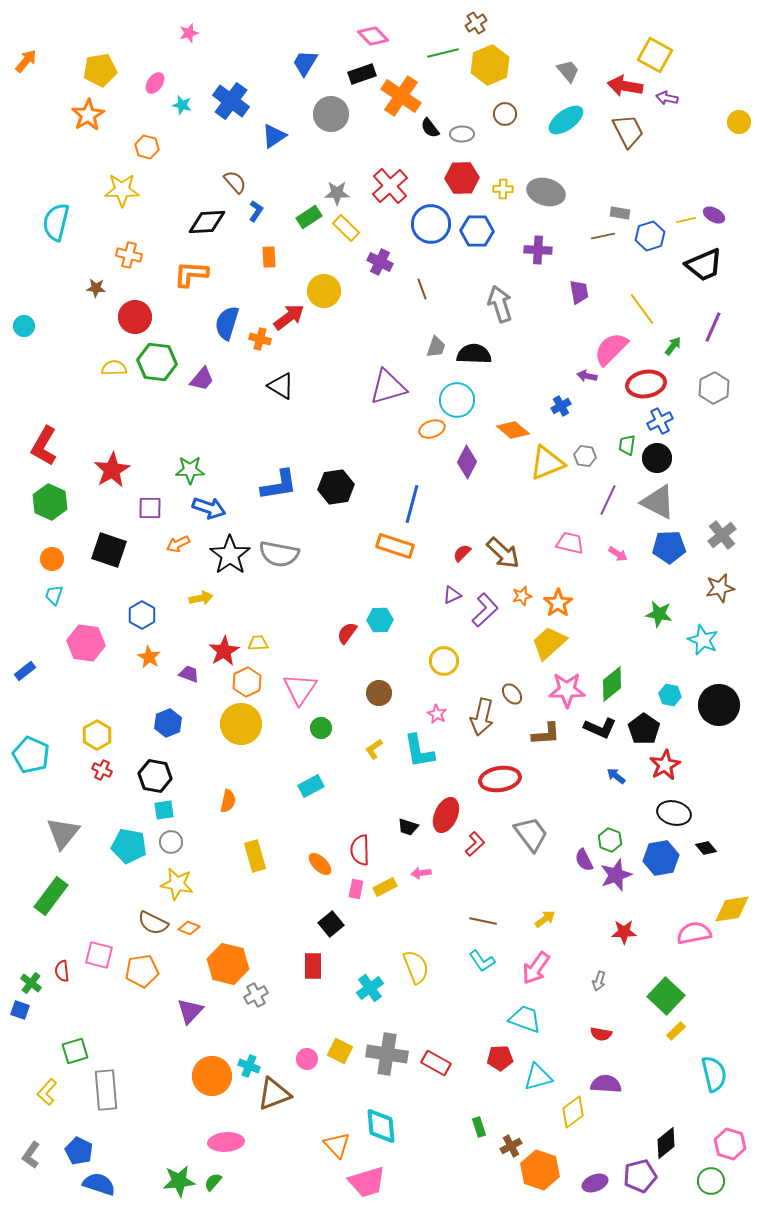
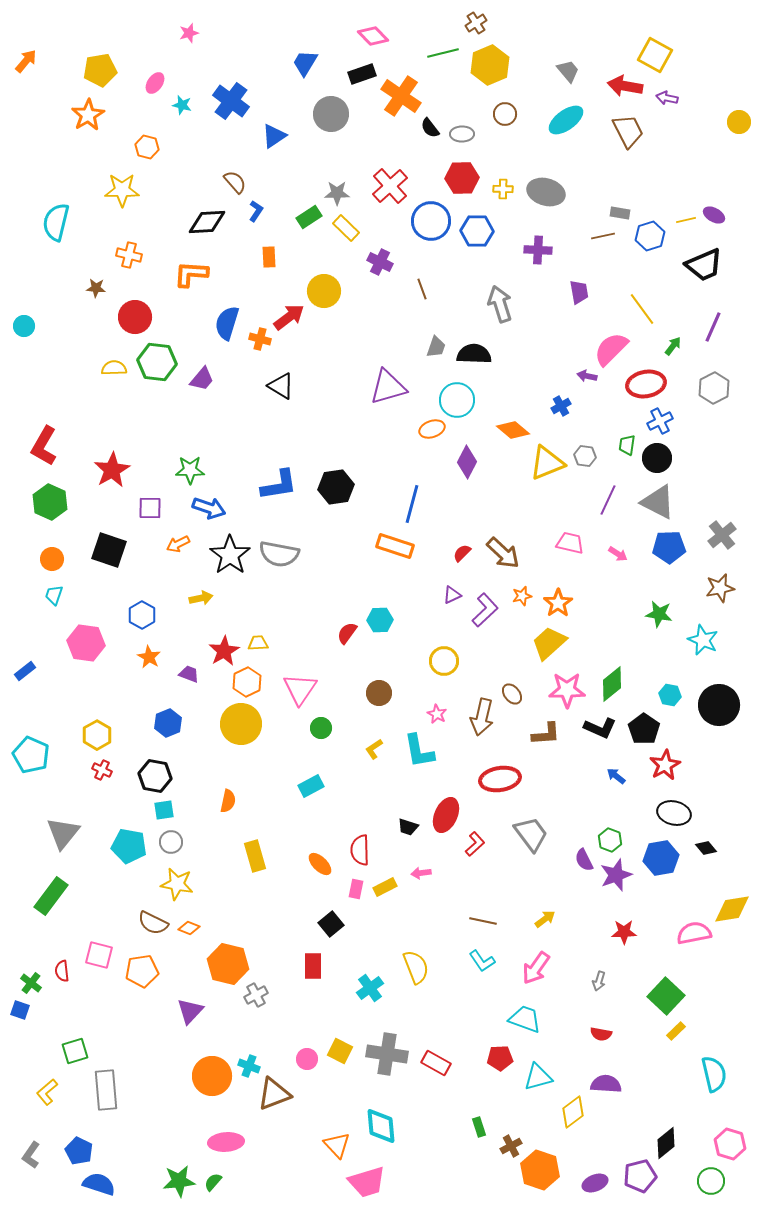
blue circle at (431, 224): moved 3 px up
yellow L-shape at (47, 1092): rotated 8 degrees clockwise
